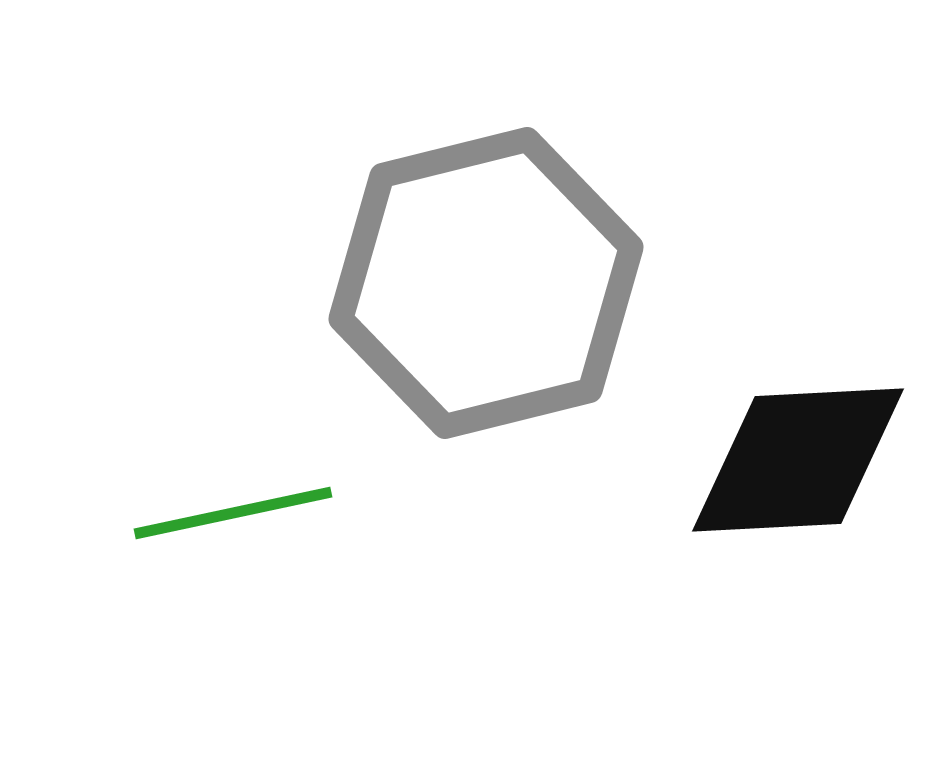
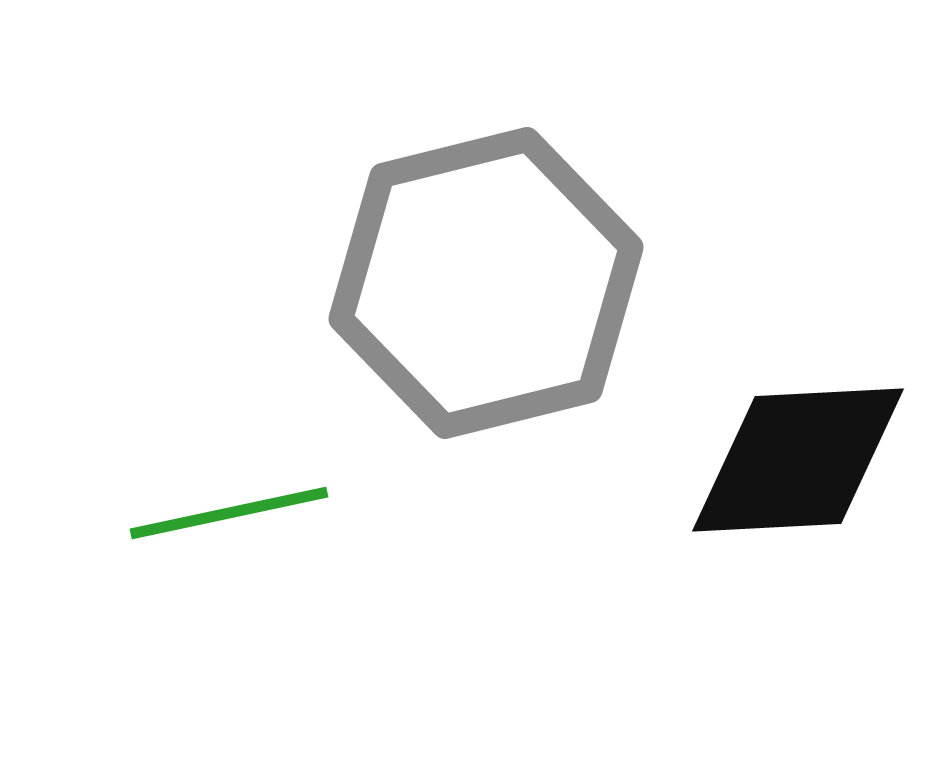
green line: moved 4 px left
